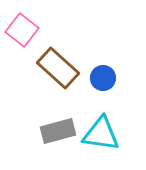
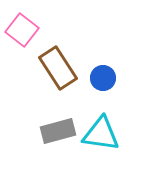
brown rectangle: rotated 15 degrees clockwise
